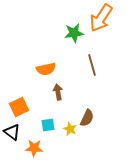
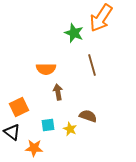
green star: rotated 30 degrees clockwise
orange semicircle: rotated 12 degrees clockwise
brown semicircle: moved 1 px right, 2 px up; rotated 96 degrees counterclockwise
